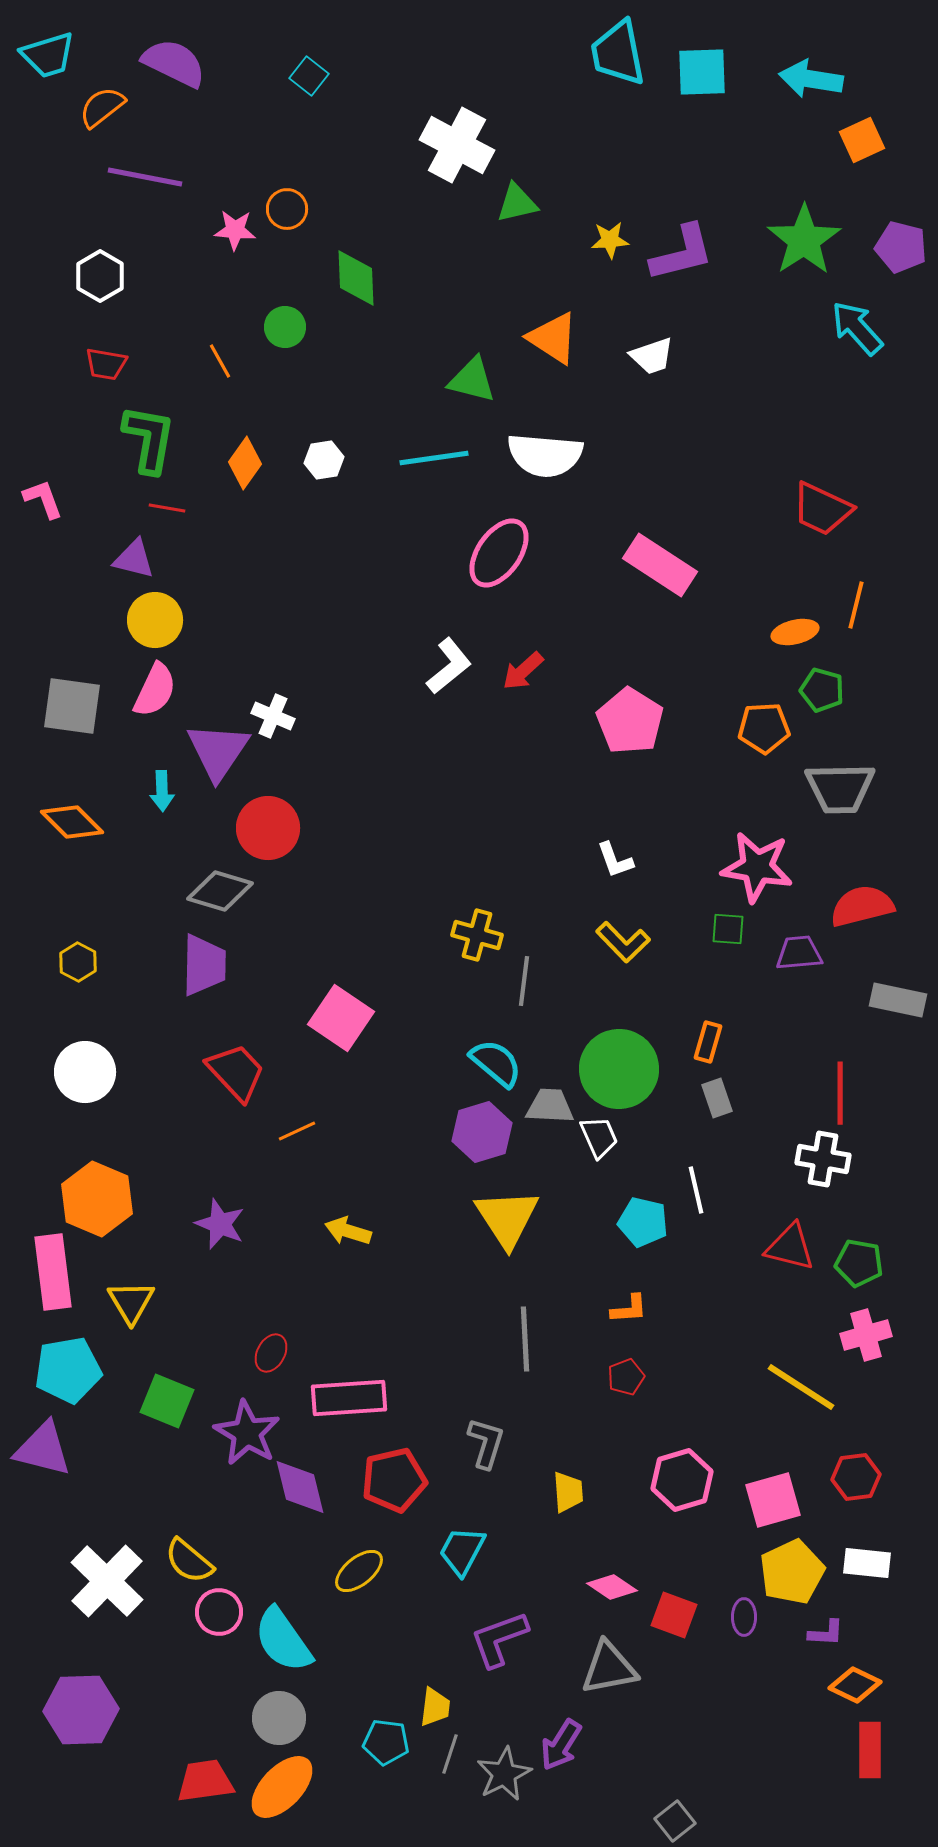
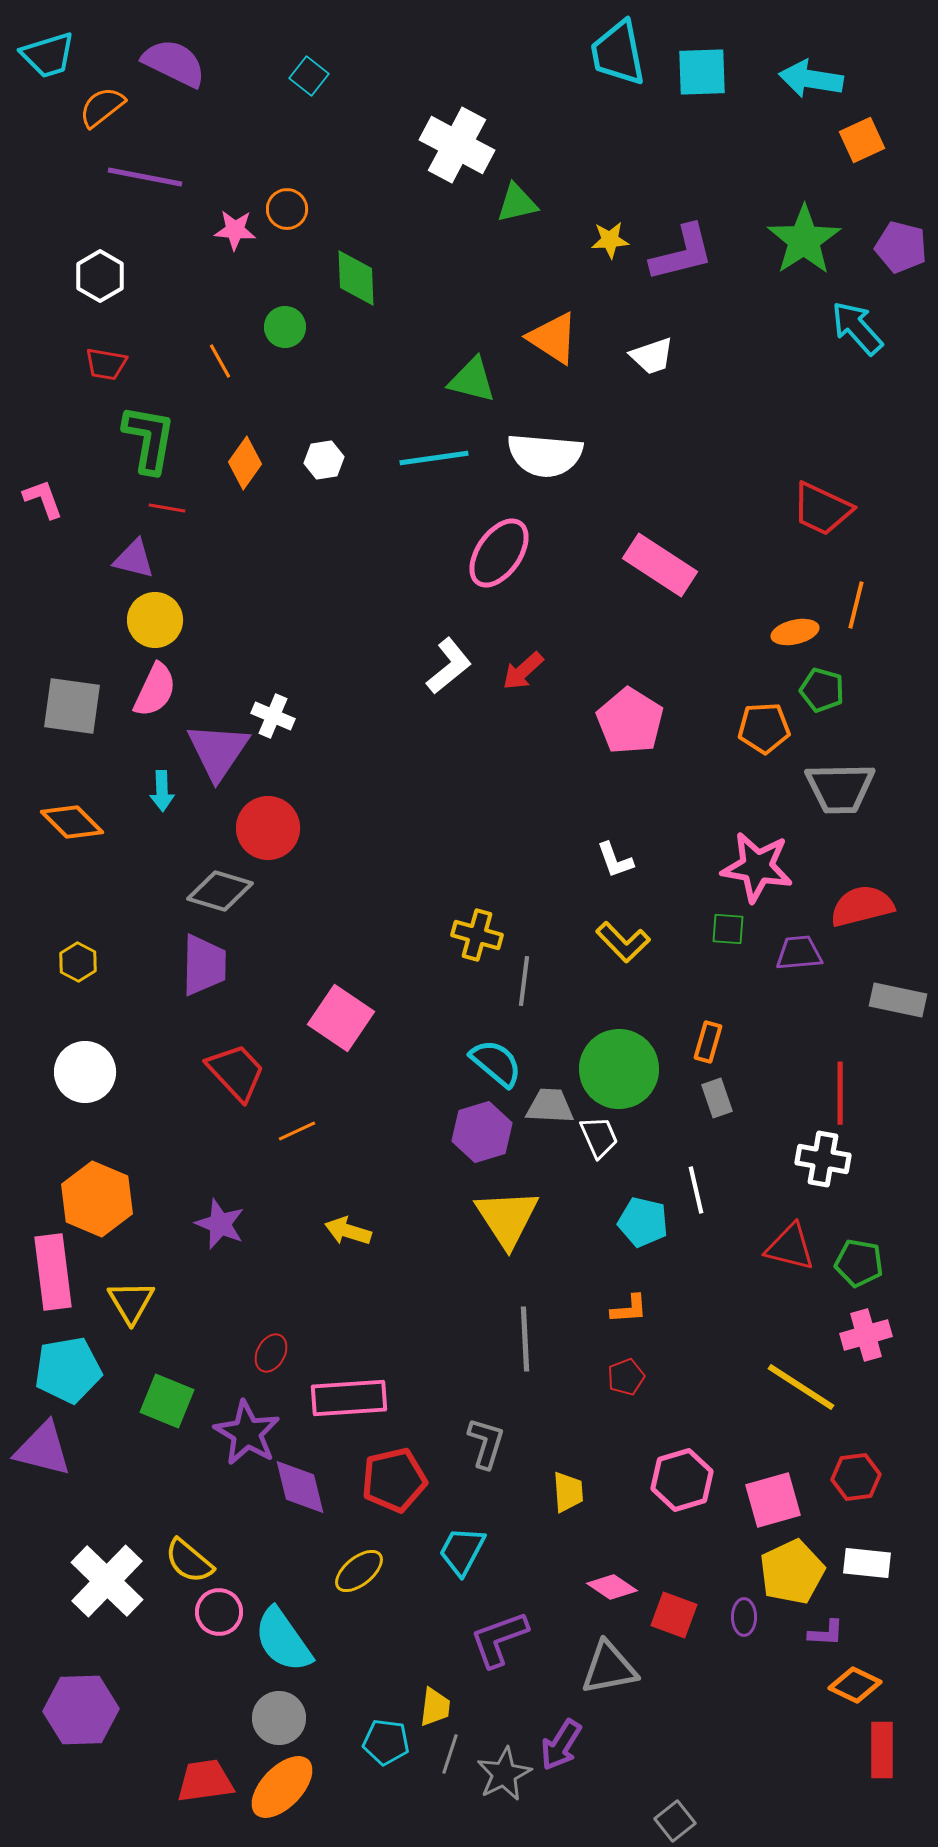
red rectangle at (870, 1750): moved 12 px right
